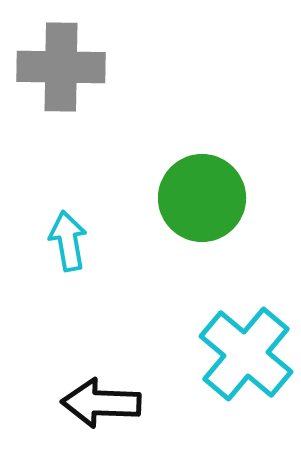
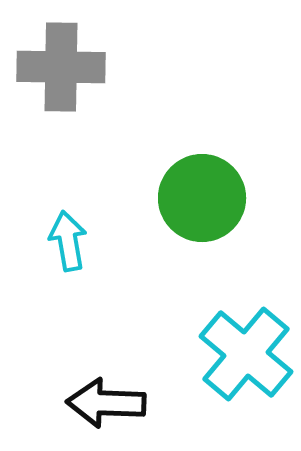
black arrow: moved 5 px right
